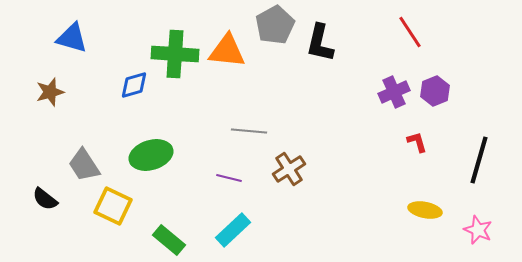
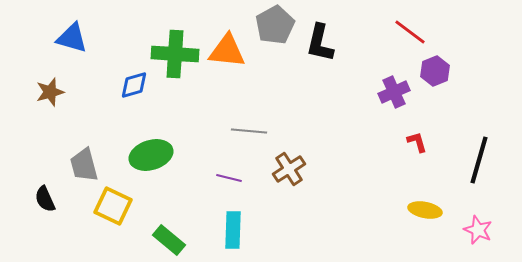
red line: rotated 20 degrees counterclockwise
purple hexagon: moved 20 px up
gray trapezoid: rotated 18 degrees clockwise
black semicircle: rotated 28 degrees clockwise
cyan rectangle: rotated 45 degrees counterclockwise
